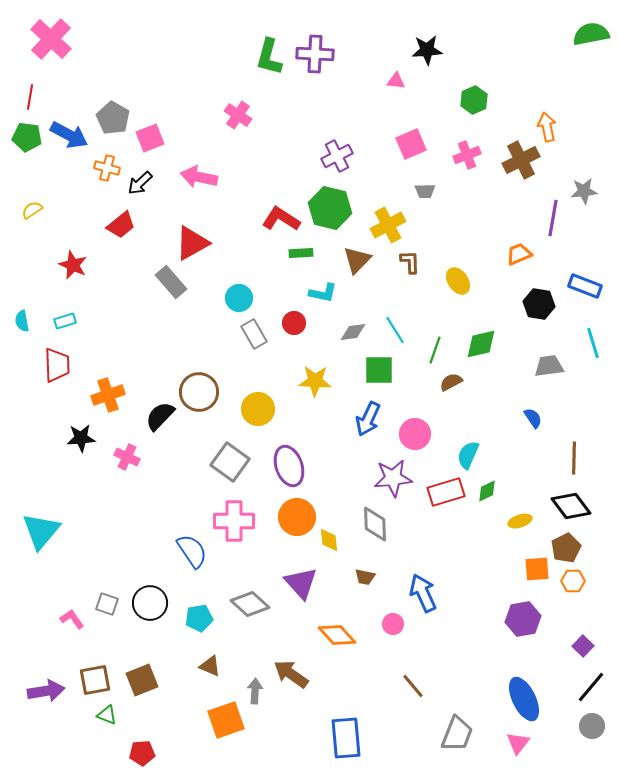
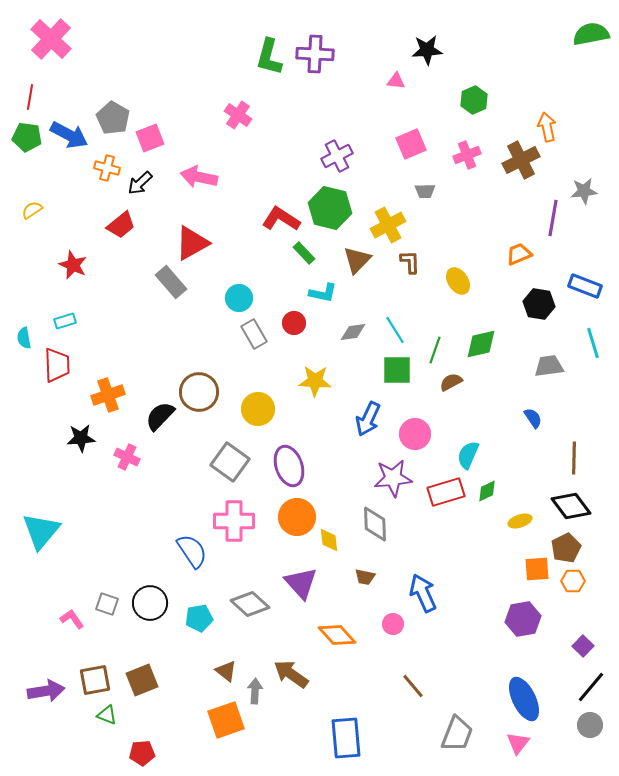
green rectangle at (301, 253): moved 3 px right; rotated 50 degrees clockwise
cyan semicircle at (22, 321): moved 2 px right, 17 px down
green square at (379, 370): moved 18 px right
brown triangle at (210, 666): moved 16 px right, 5 px down; rotated 15 degrees clockwise
gray circle at (592, 726): moved 2 px left, 1 px up
